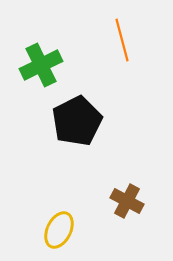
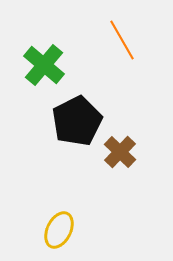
orange line: rotated 15 degrees counterclockwise
green cross: moved 3 px right; rotated 24 degrees counterclockwise
brown cross: moved 7 px left, 49 px up; rotated 16 degrees clockwise
